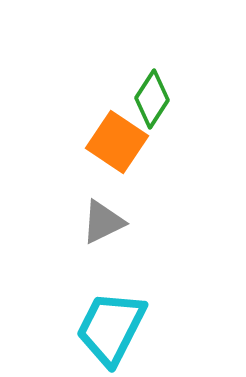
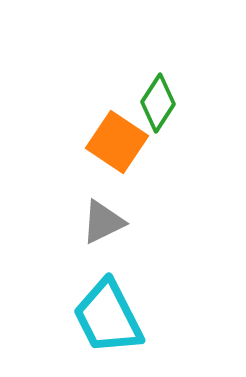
green diamond: moved 6 px right, 4 px down
cyan trapezoid: moved 3 px left, 11 px up; rotated 54 degrees counterclockwise
